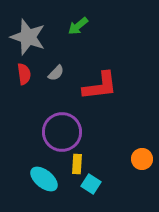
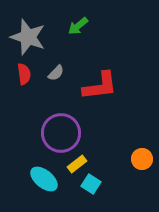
purple circle: moved 1 px left, 1 px down
yellow rectangle: rotated 48 degrees clockwise
